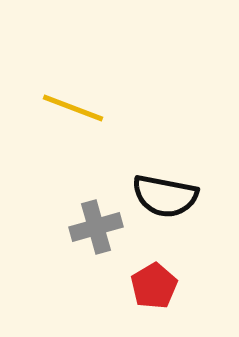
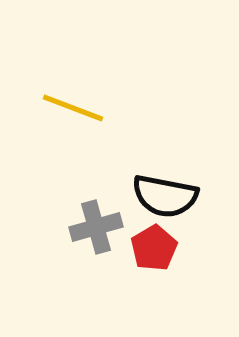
red pentagon: moved 38 px up
